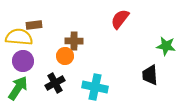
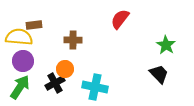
brown cross: moved 1 px left, 1 px up
green star: moved 1 px up; rotated 24 degrees clockwise
orange circle: moved 13 px down
black trapezoid: moved 9 px right, 1 px up; rotated 140 degrees clockwise
green arrow: moved 2 px right, 1 px up
